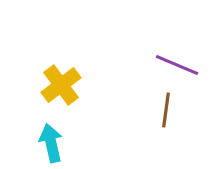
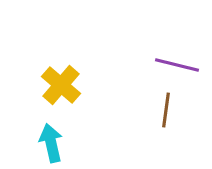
purple line: rotated 9 degrees counterclockwise
yellow cross: rotated 12 degrees counterclockwise
